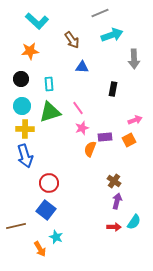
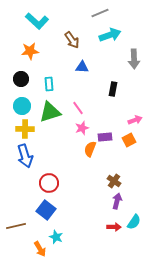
cyan arrow: moved 2 px left
